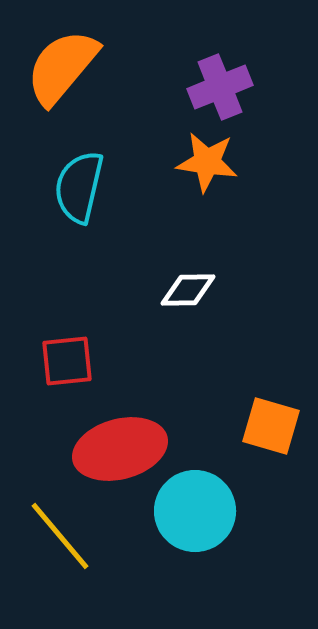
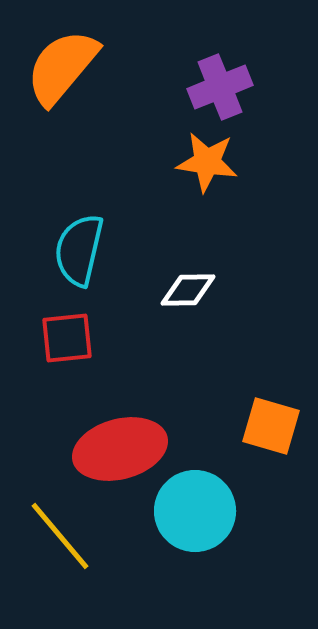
cyan semicircle: moved 63 px down
red square: moved 23 px up
